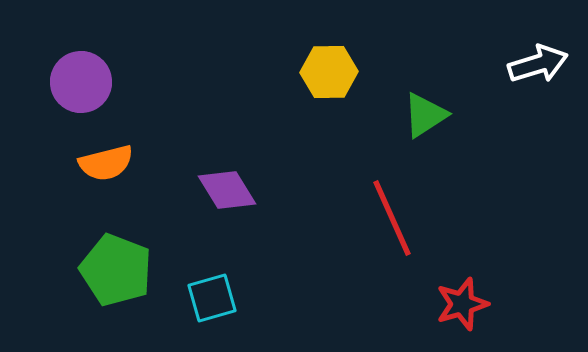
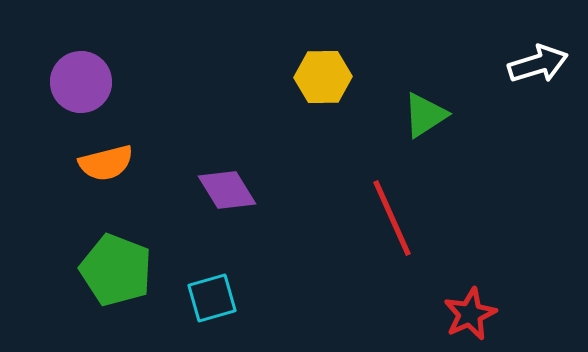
yellow hexagon: moved 6 px left, 5 px down
red star: moved 8 px right, 10 px down; rotated 8 degrees counterclockwise
